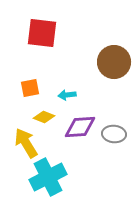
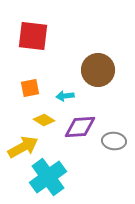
red square: moved 9 px left, 3 px down
brown circle: moved 16 px left, 8 px down
cyan arrow: moved 2 px left, 1 px down
yellow diamond: moved 3 px down; rotated 10 degrees clockwise
gray ellipse: moved 7 px down
yellow arrow: moved 3 px left, 4 px down; rotated 92 degrees clockwise
cyan cross: rotated 9 degrees counterclockwise
